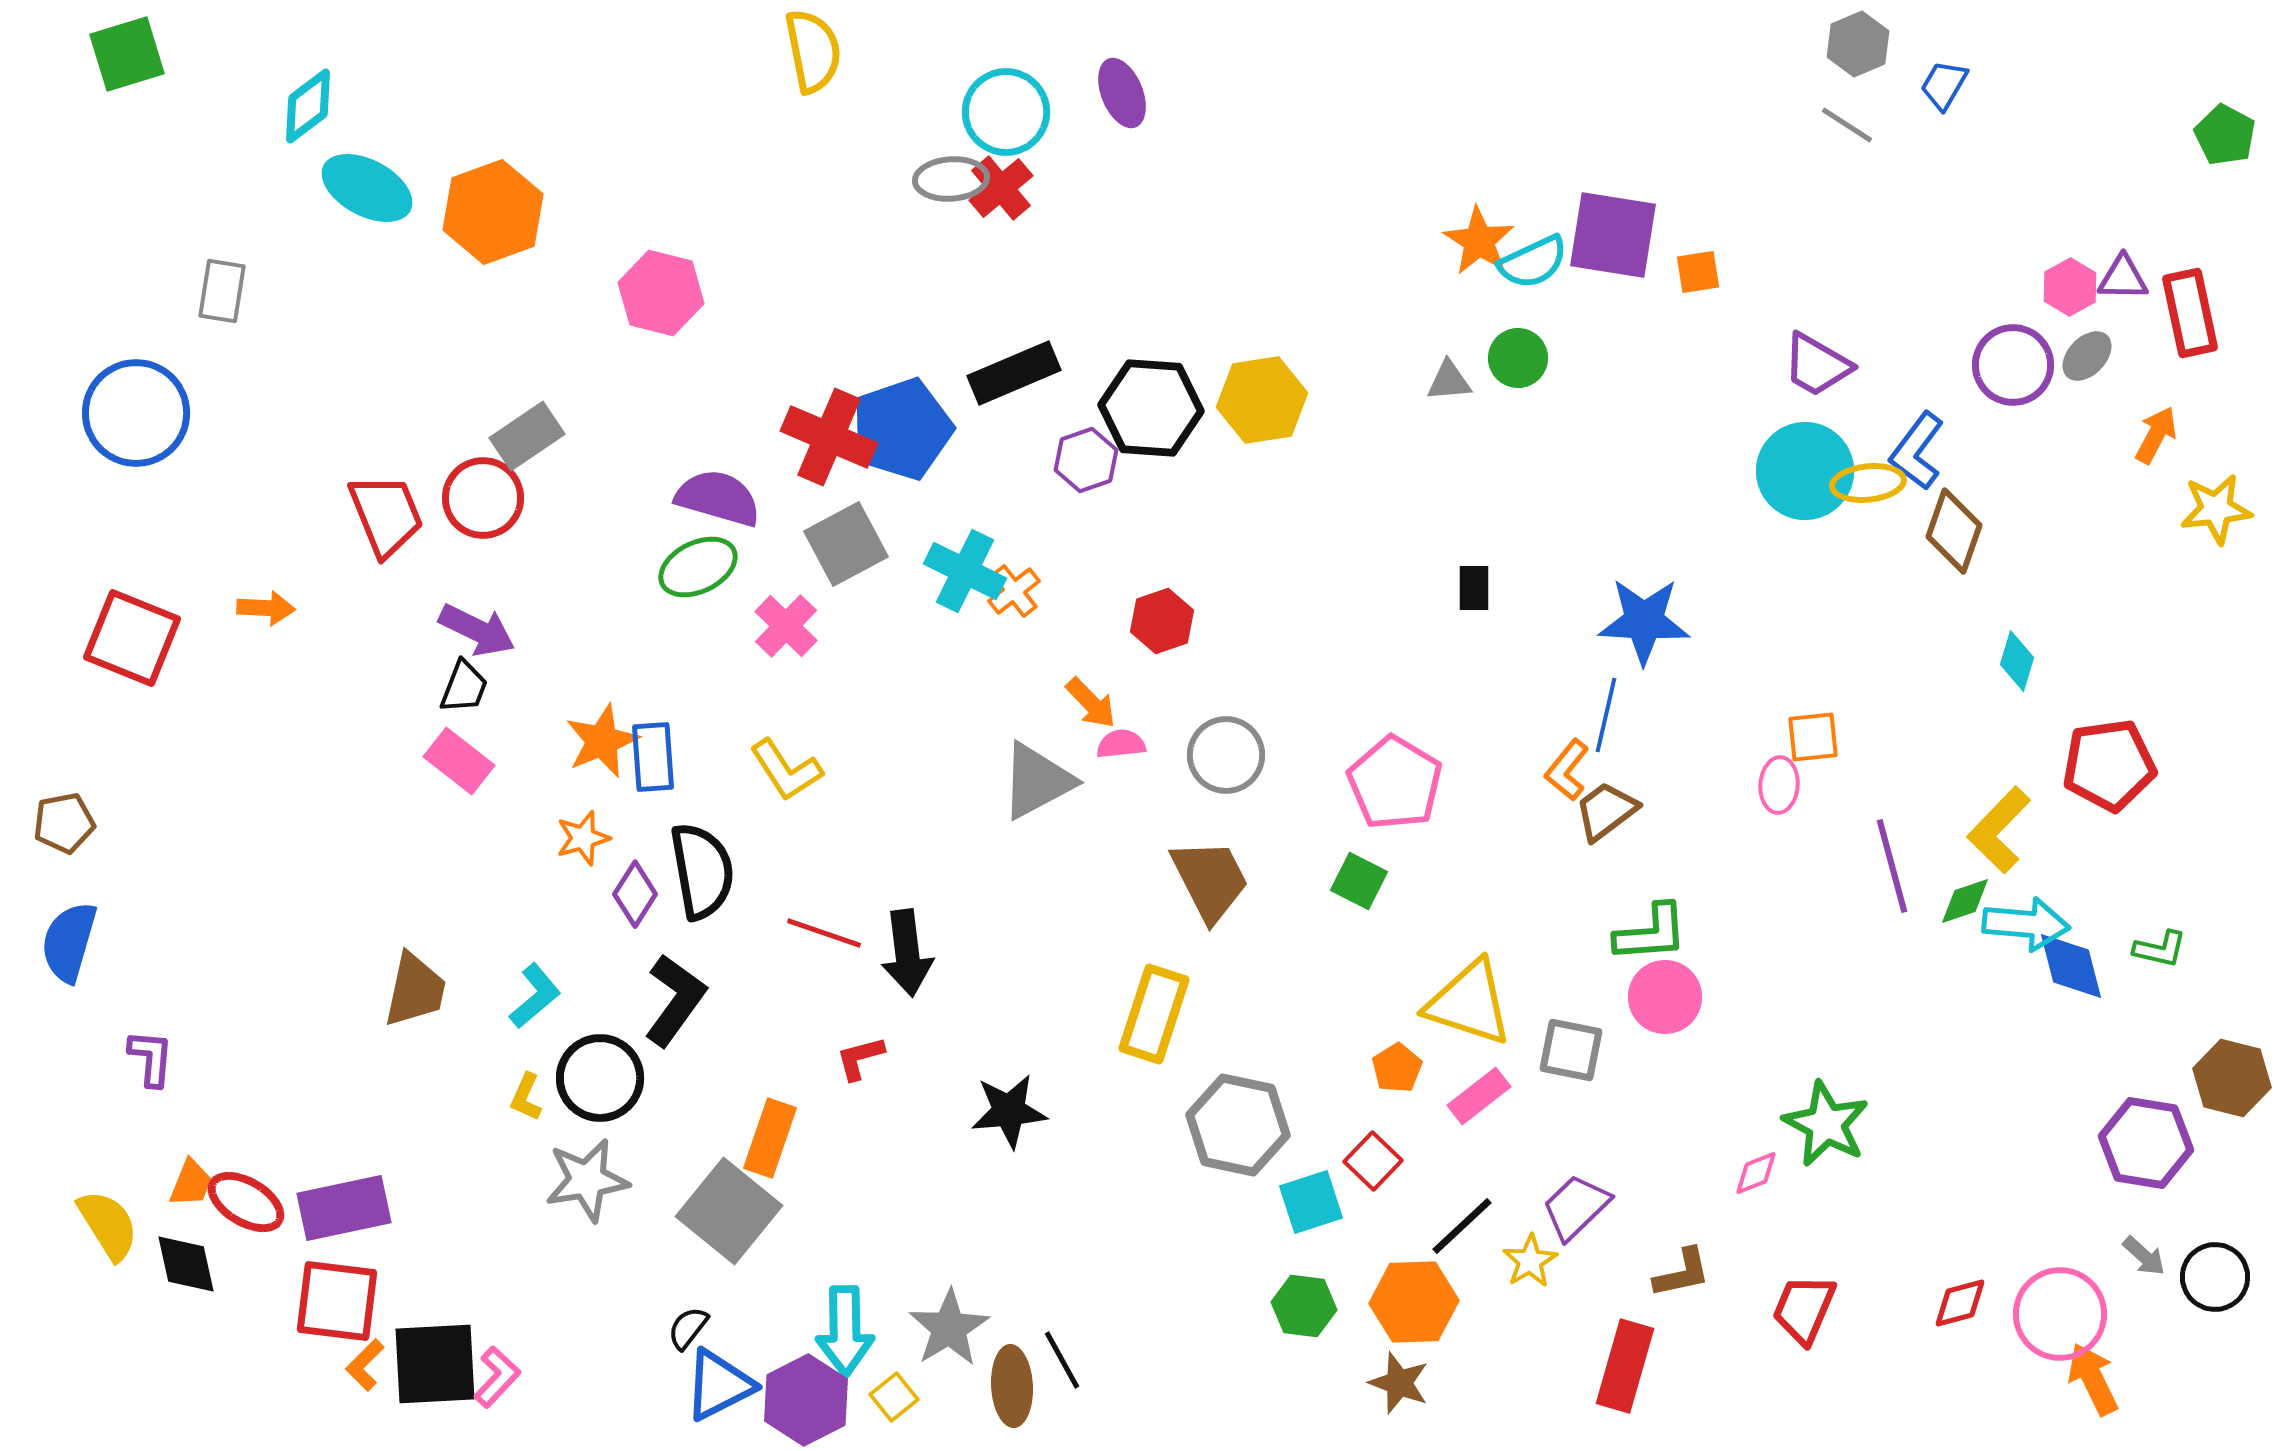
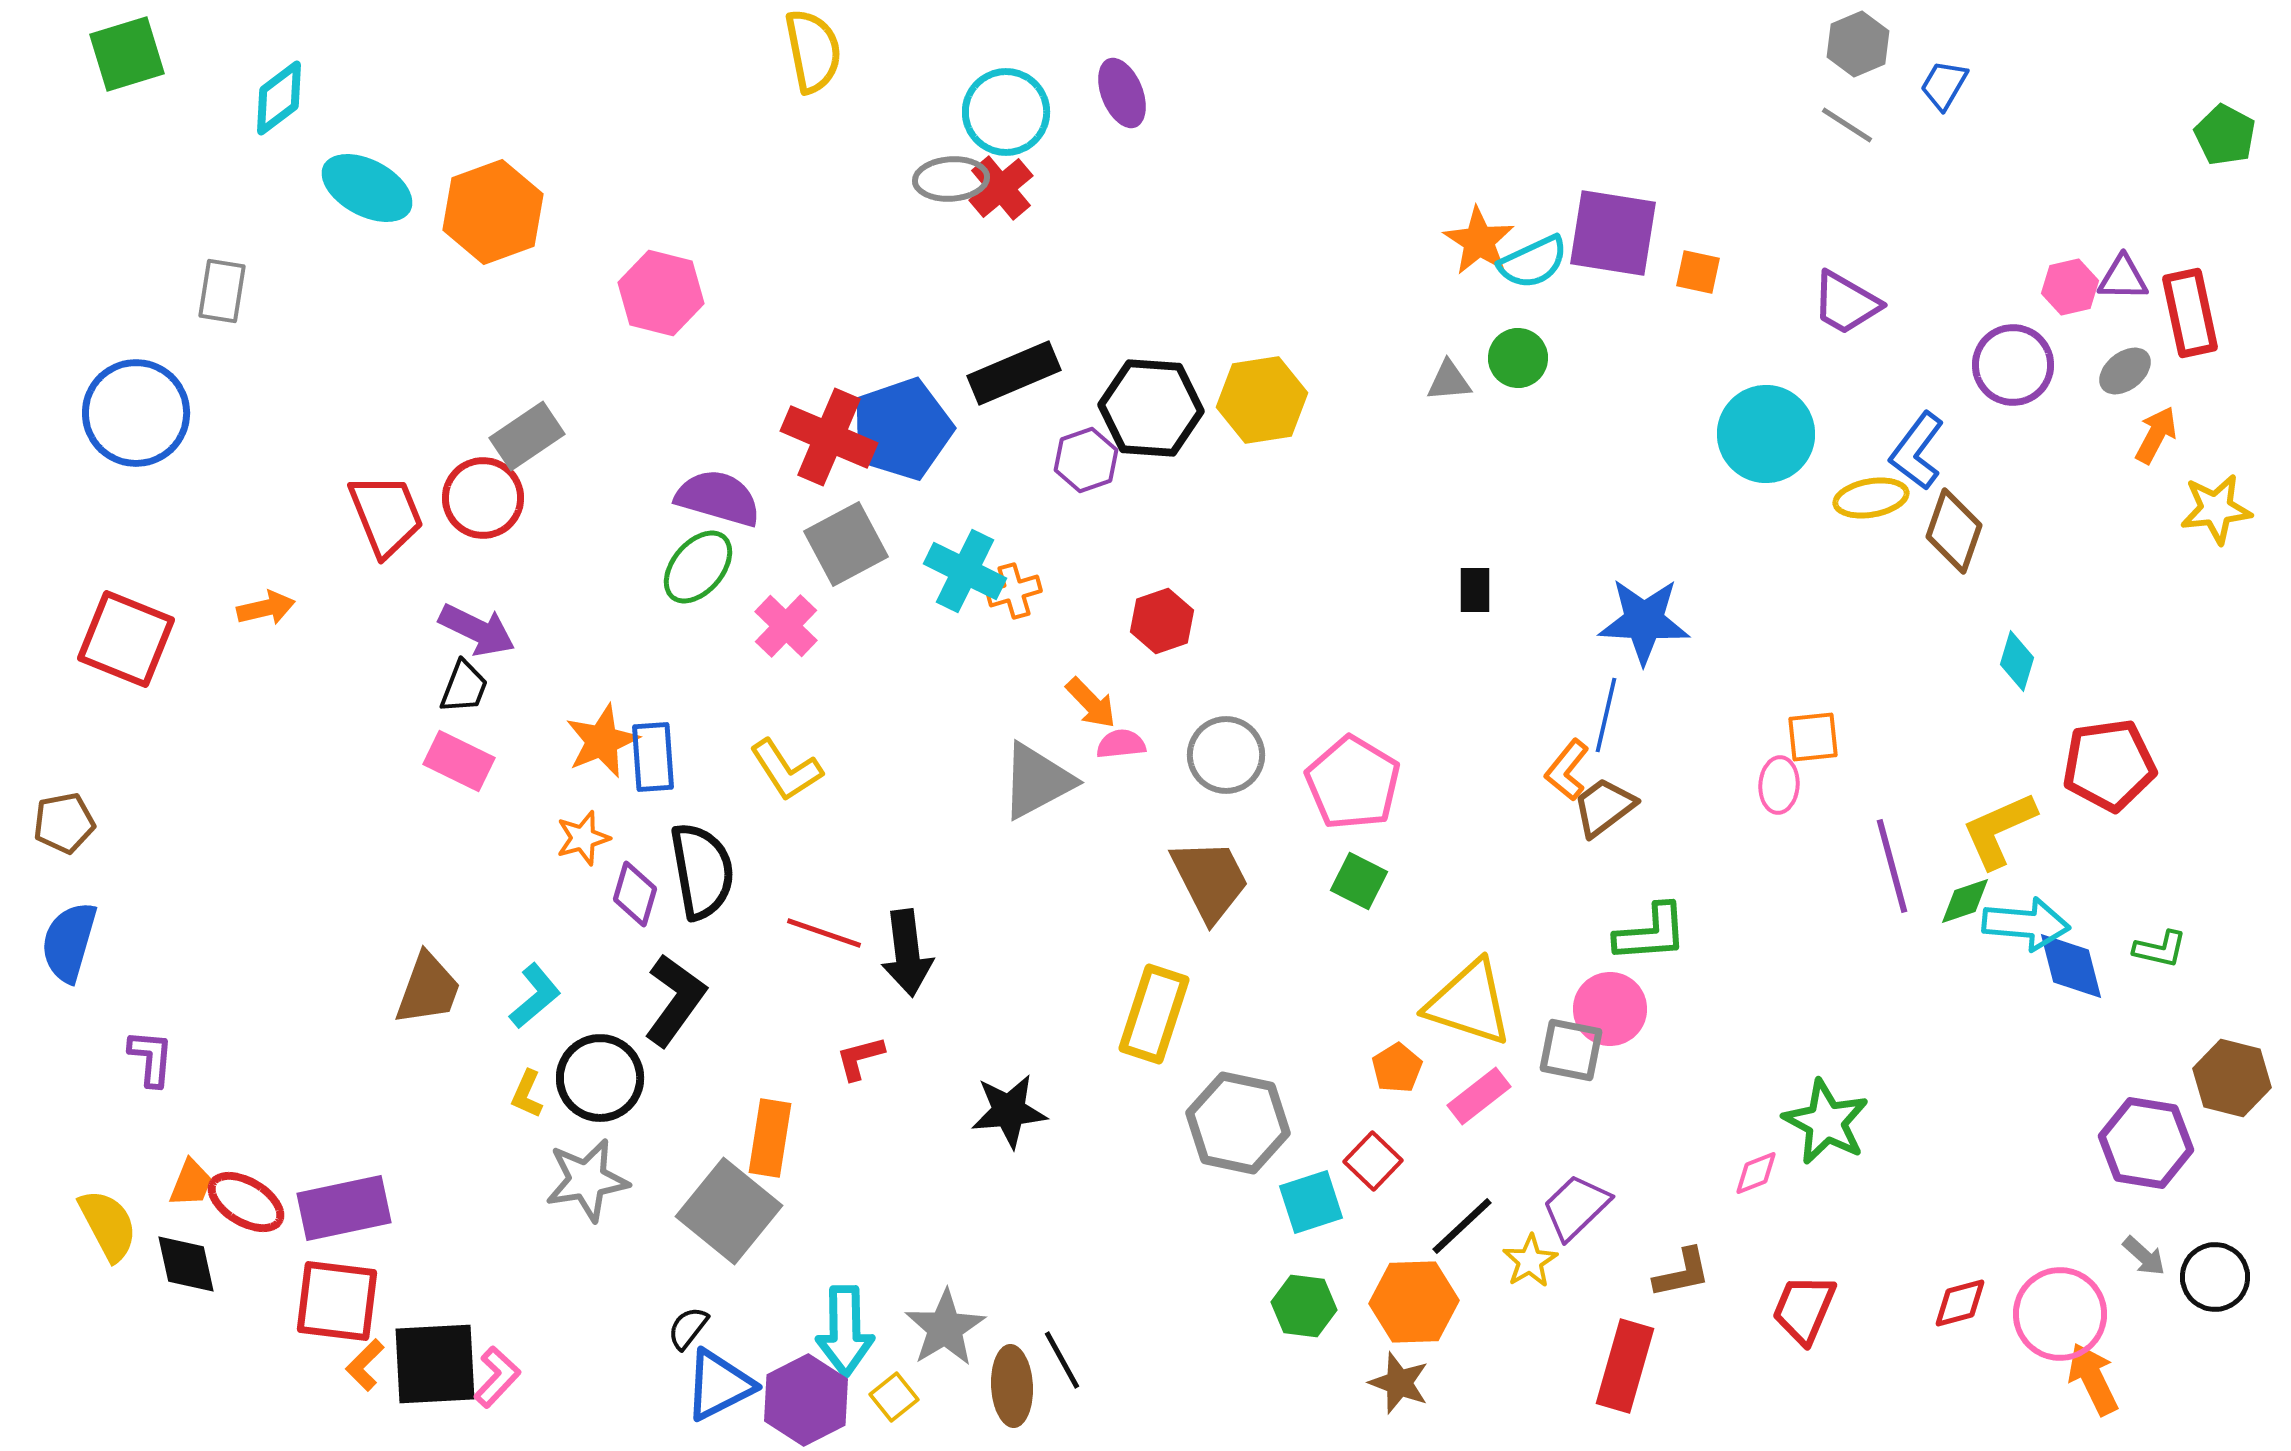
cyan diamond at (308, 106): moved 29 px left, 8 px up
purple square at (1613, 235): moved 2 px up
orange square at (1698, 272): rotated 21 degrees clockwise
pink hexagon at (2070, 287): rotated 16 degrees clockwise
gray ellipse at (2087, 356): moved 38 px right, 15 px down; rotated 8 degrees clockwise
purple trapezoid at (1817, 365): moved 29 px right, 62 px up
cyan circle at (1805, 471): moved 39 px left, 37 px up
yellow ellipse at (1868, 483): moved 3 px right, 15 px down; rotated 4 degrees counterclockwise
green ellipse at (698, 567): rotated 24 degrees counterclockwise
black rectangle at (1474, 588): moved 1 px right, 2 px down
orange cross at (1014, 591): rotated 22 degrees clockwise
orange arrow at (266, 608): rotated 16 degrees counterclockwise
red square at (132, 638): moved 6 px left, 1 px down
pink rectangle at (459, 761): rotated 12 degrees counterclockwise
pink pentagon at (1395, 783): moved 42 px left
brown trapezoid at (1606, 811): moved 2 px left, 4 px up
yellow L-shape at (1999, 830): rotated 22 degrees clockwise
purple diamond at (635, 894): rotated 16 degrees counterclockwise
brown trapezoid at (415, 990): moved 13 px right, 1 px up; rotated 8 degrees clockwise
pink circle at (1665, 997): moved 55 px left, 12 px down
yellow L-shape at (526, 1097): moved 1 px right, 3 px up
green star at (1826, 1124): moved 2 px up
gray hexagon at (1238, 1125): moved 2 px up
orange rectangle at (770, 1138): rotated 10 degrees counterclockwise
yellow semicircle at (108, 1225): rotated 4 degrees clockwise
gray star at (949, 1328): moved 4 px left
